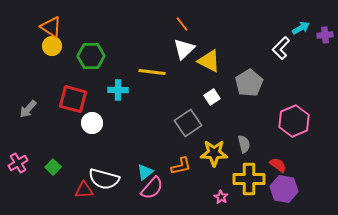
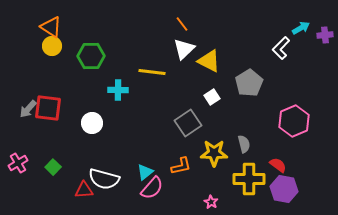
red square: moved 25 px left, 9 px down; rotated 8 degrees counterclockwise
pink star: moved 10 px left, 5 px down
